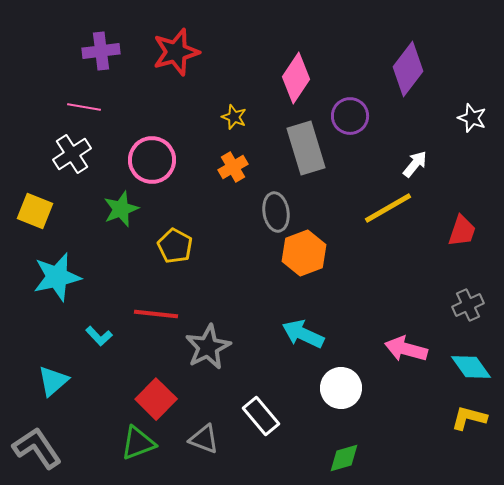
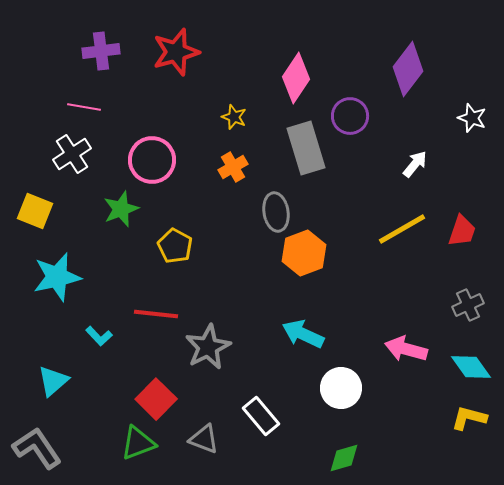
yellow line: moved 14 px right, 21 px down
